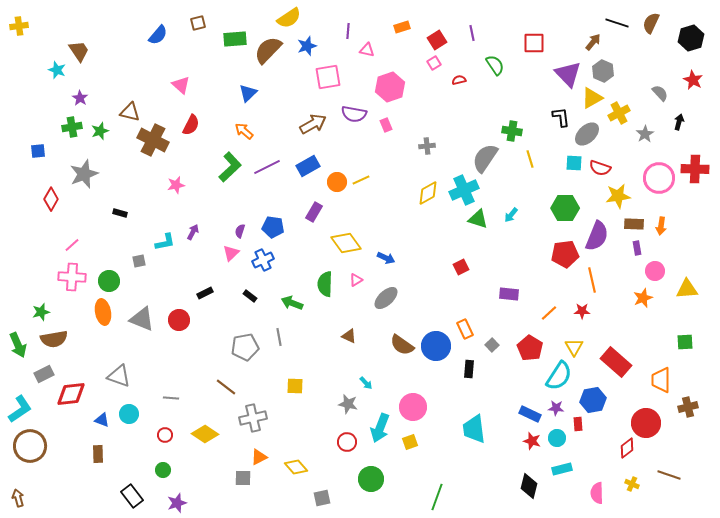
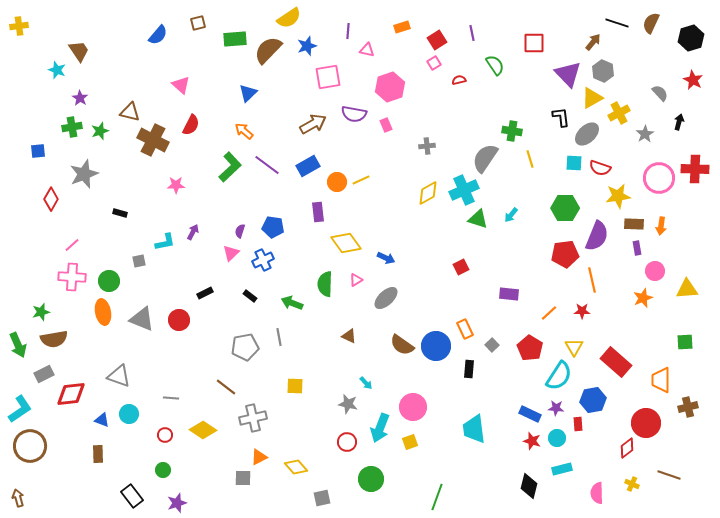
purple line at (267, 167): moved 2 px up; rotated 64 degrees clockwise
pink star at (176, 185): rotated 12 degrees clockwise
purple rectangle at (314, 212): moved 4 px right; rotated 36 degrees counterclockwise
yellow diamond at (205, 434): moved 2 px left, 4 px up
